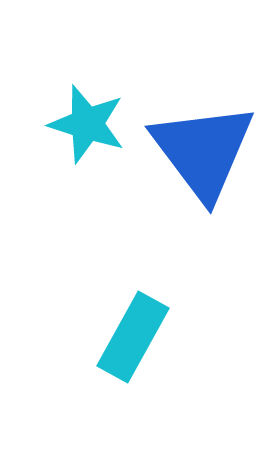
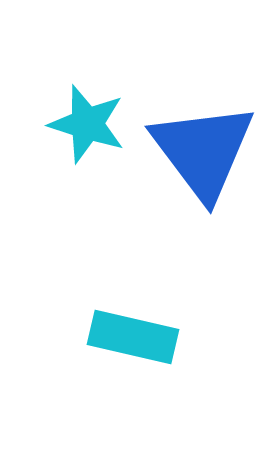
cyan rectangle: rotated 74 degrees clockwise
